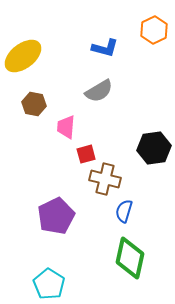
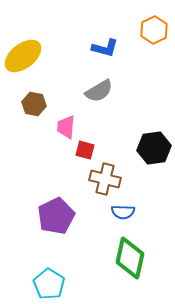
red square: moved 1 px left, 4 px up; rotated 30 degrees clockwise
blue semicircle: moved 1 px left, 1 px down; rotated 105 degrees counterclockwise
